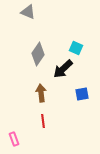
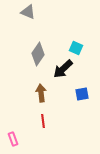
pink rectangle: moved 1 px left
